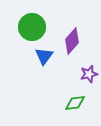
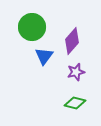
purple star: moved 13 px left, 2 px up
green diamond: rotated 20 degrees clockwise
